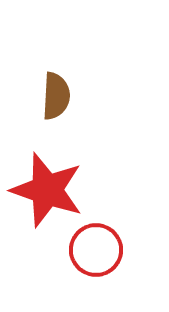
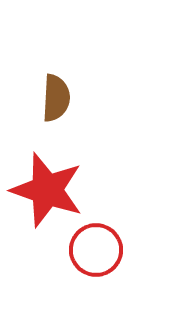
brown semicircle: moved 2 px down
